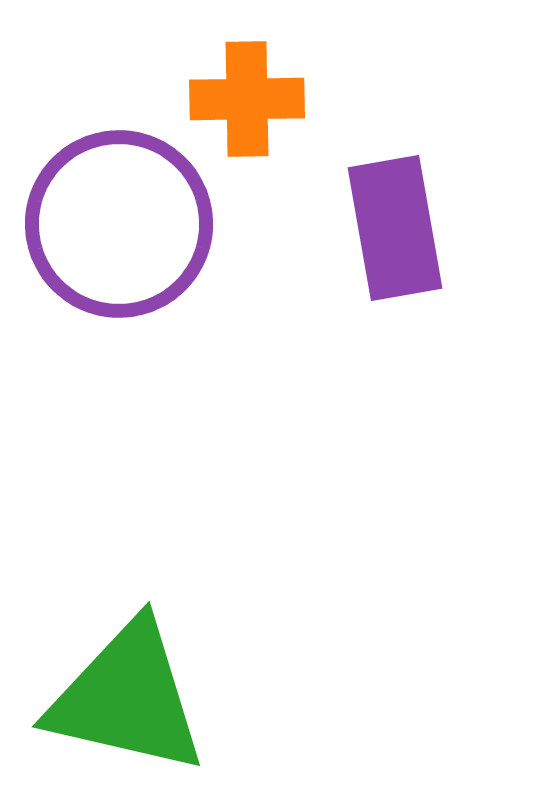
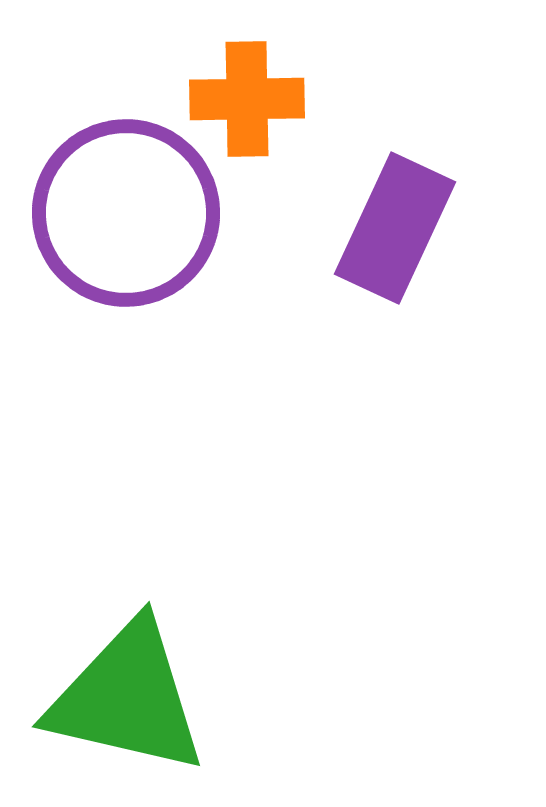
purple circle: moved 7 px right, 11 px up
purple rectangle: rotated 35 degrees clockwise
